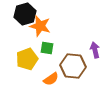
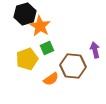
orange star: rotated 15 degrees clockwise
green square: rotated 32 degrees counterclockwise
